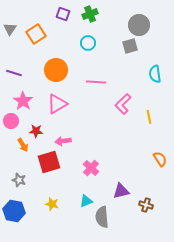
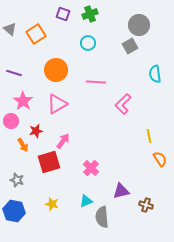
gray triangle: rotated 24 degrees counterclockwise
gray square: rotated 14 degrees counterclockwise
yellow line: moved 19 px down
red star: rotated 16 degrees counterclockwise
pink arrow: rotated 133 degrees clockwise
gray star: moved 2 px left
